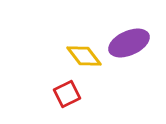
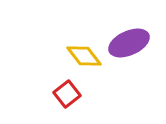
red square: rotated 12 degrees counterclockwise
